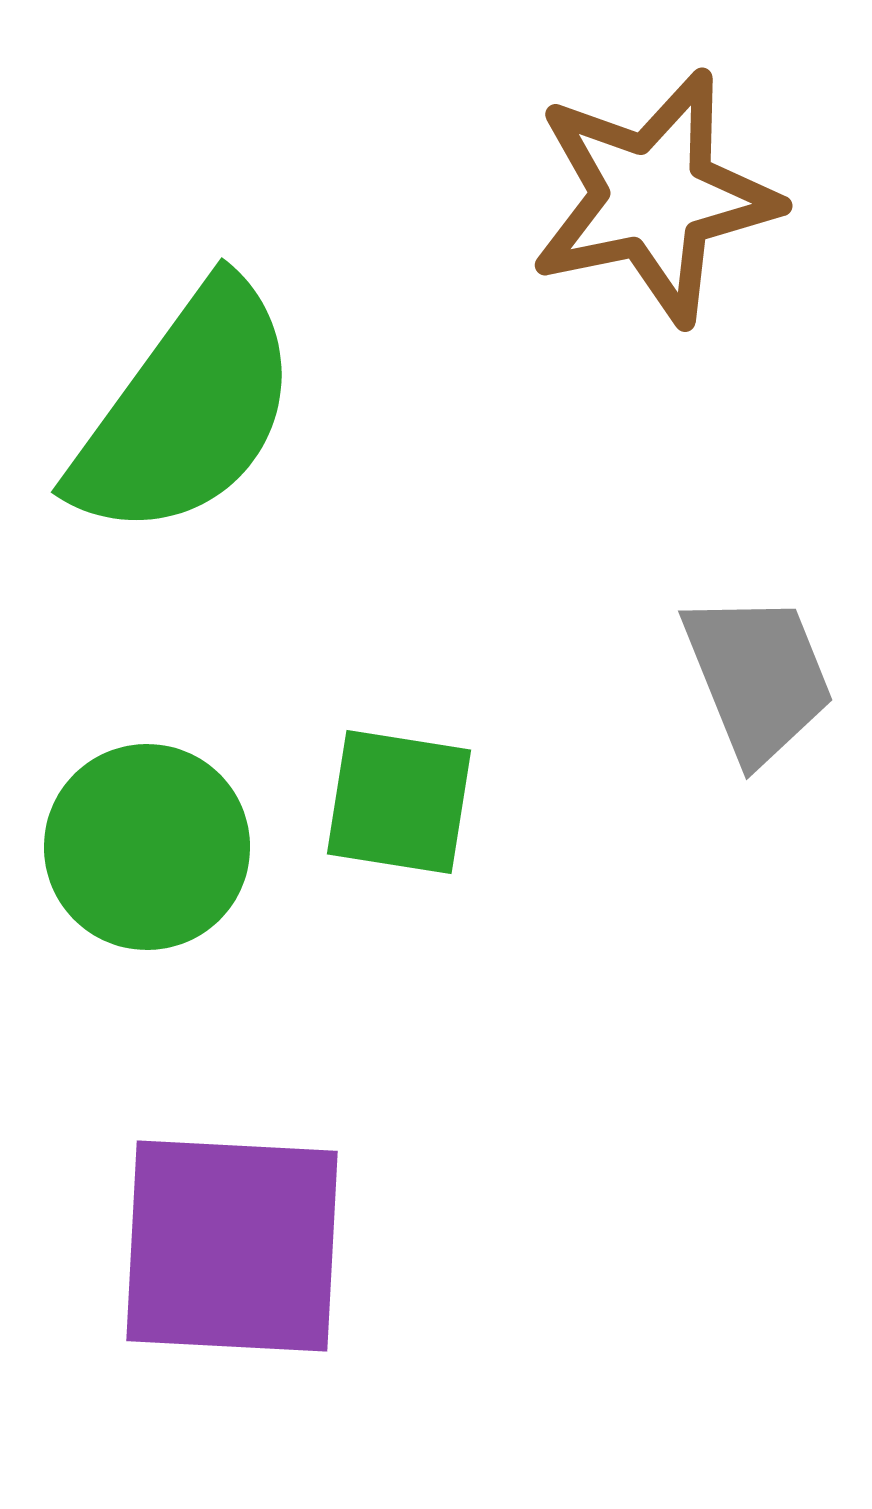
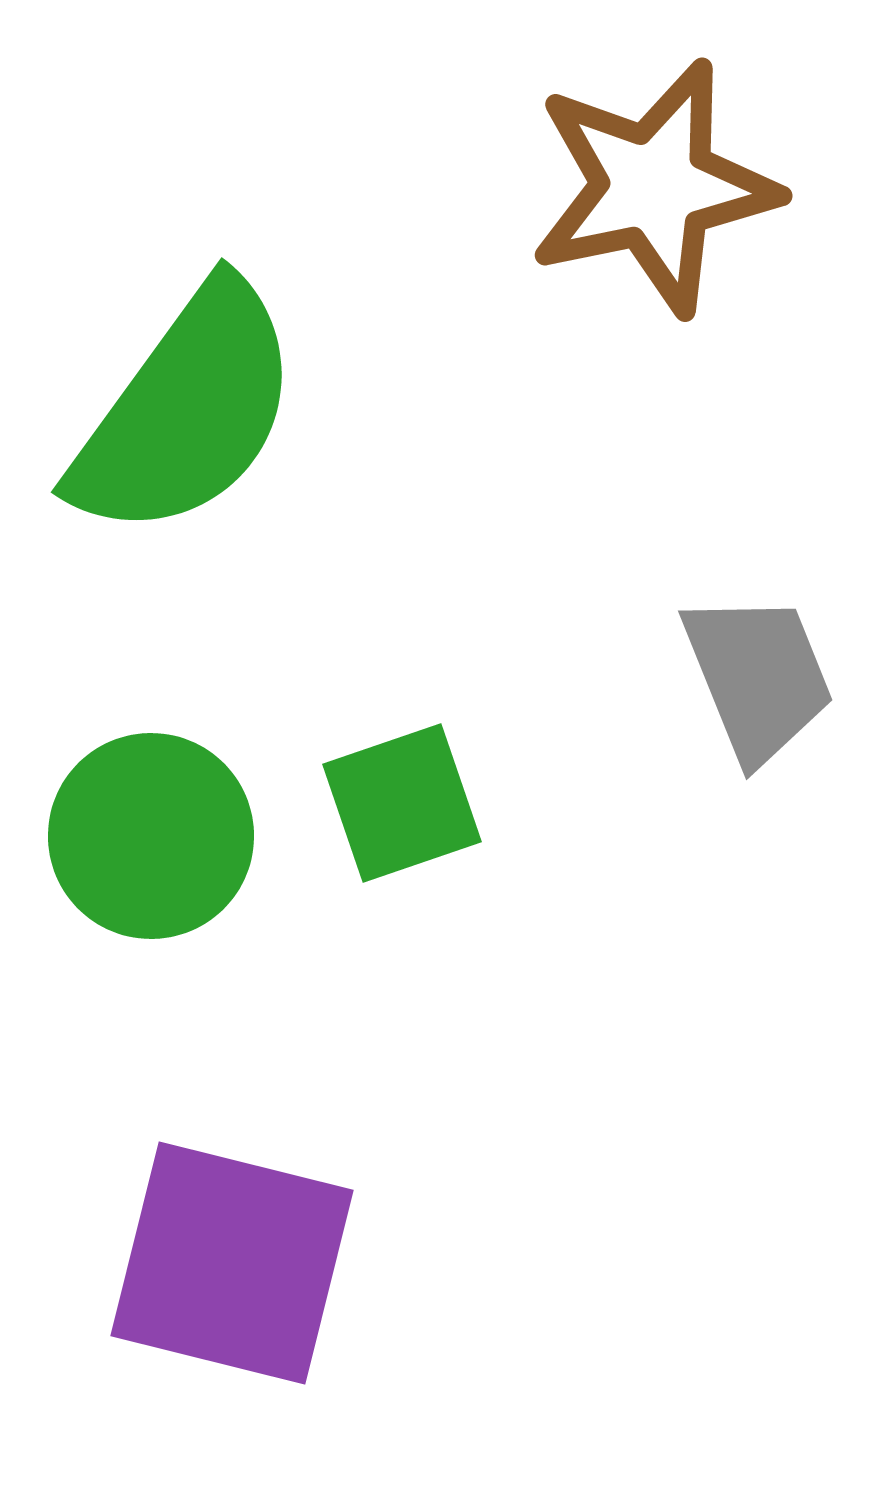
brown star: moved 10 px up
green square: moved 3 px right, 1 px down; rotated 28 degrees counterclockwise
green circle: moved 4 px right, 11 px up
purple square: moved 17 px down; rotated 11 degrees clockwise
